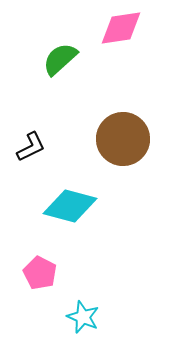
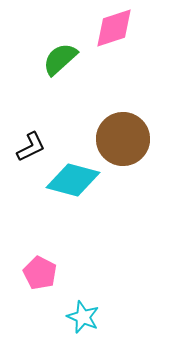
pink diamond: moved 7 px left; rotated 9 degrees counterclockwise
cyan diamond: moved 3 px right, 26 px up
